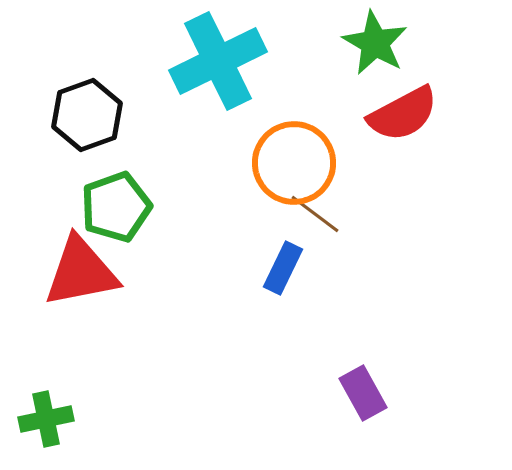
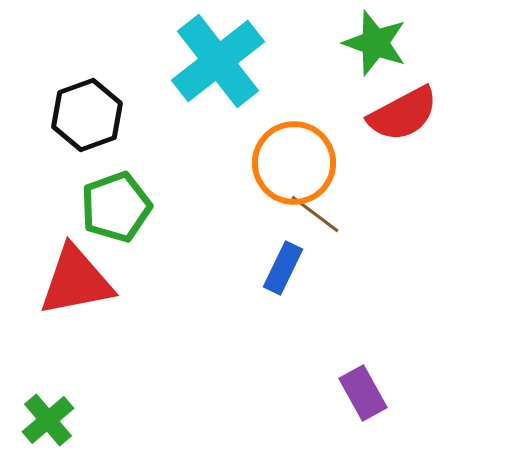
green star: rotated 10 degrees counterclockwise
cyan cross: rotated 12 degrees counterclockwise
red triangle: moved 5 px left, 9 px down
green cross: moved 2 px right, 1 px down; rotated 28 degrees counterclockwise
